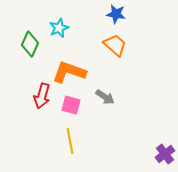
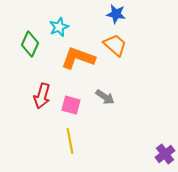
cyan star: moved 1 px up
orange L-shape: moved 9 px right, 14 px up
